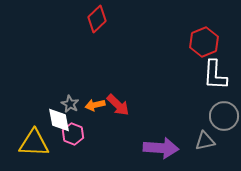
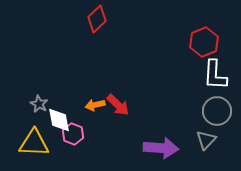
gray star: moved 31 px left
gray circle: moved 7 px left, 5 px up
gray triangle: moved 1 px right, 1 px up; rotated 35 degrees counterclockwise
